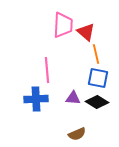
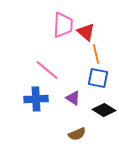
pink line: rotated 45 degrees counterclockwise
purple triangle: rotated 28 degrees clockwise
black diamond: moved 7 px right, 8 px down
